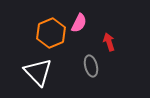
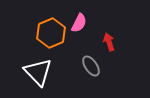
gray ellipse: rotated 20 degrees counterclockwise
